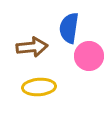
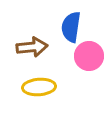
blue semicircle: moved 2 px right, 1 px up
